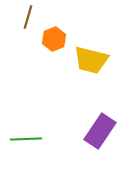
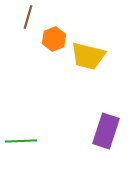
yellow trapezoid: moved 3 px left, 4 px up
purple rectangle: moved 6 px right; rotated 16 degrees counterclockwise
green line: moved 5 px left, 2 px down
